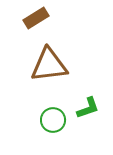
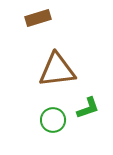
brown rectangle: moved 2 px right; rotated 15 degrees clockwise
brown triangle: moved 8 px right, 5 px down
